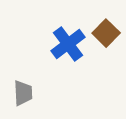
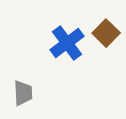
blue cross: moved 1 px left, 1 px up
